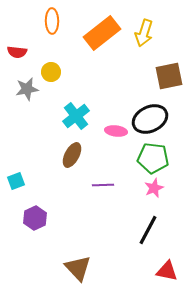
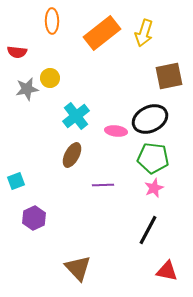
yellow circle: moved 1 px left, 6 px down
purple hexagon: moved 1 px left
